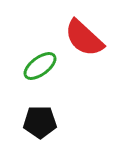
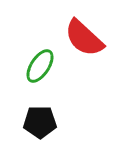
green ellipse: rotated 20 degrees counterclockwise
